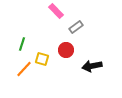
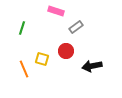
pink rectangle: rotated 28 degrees counterclockwise
green line: moved 16 px up
red circle: moved 1 px down
orange line: rotated 66 degrees counterclockwise
